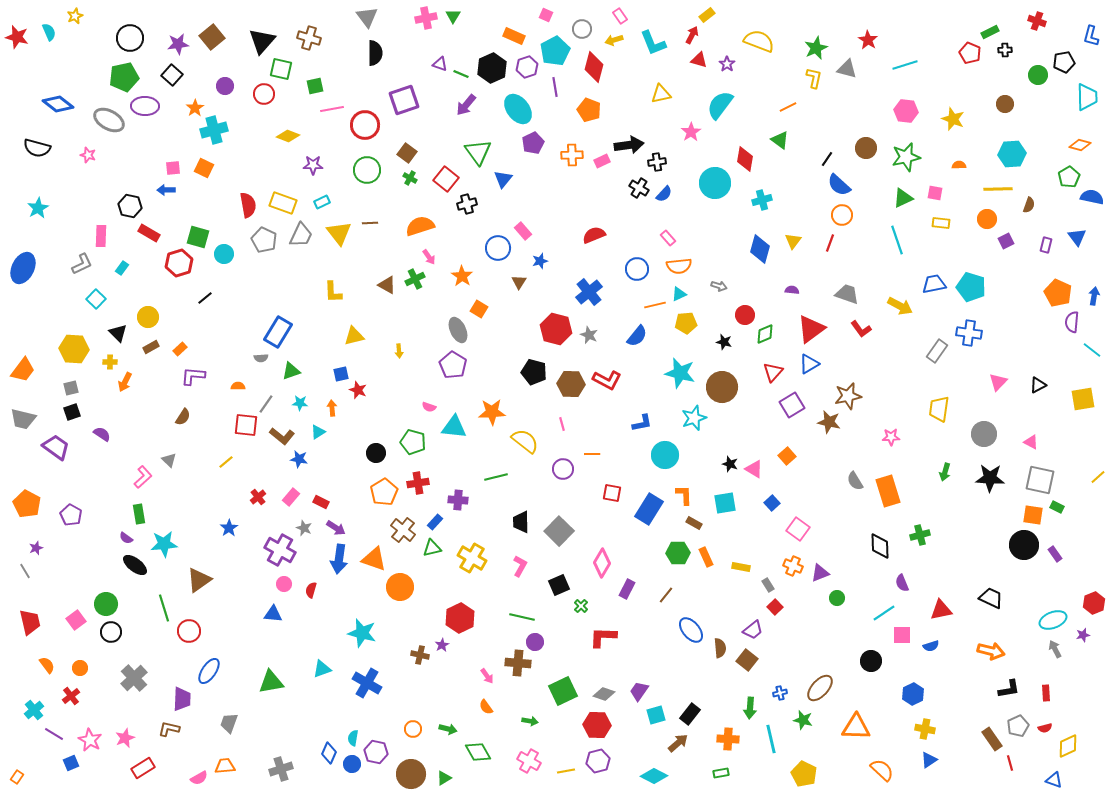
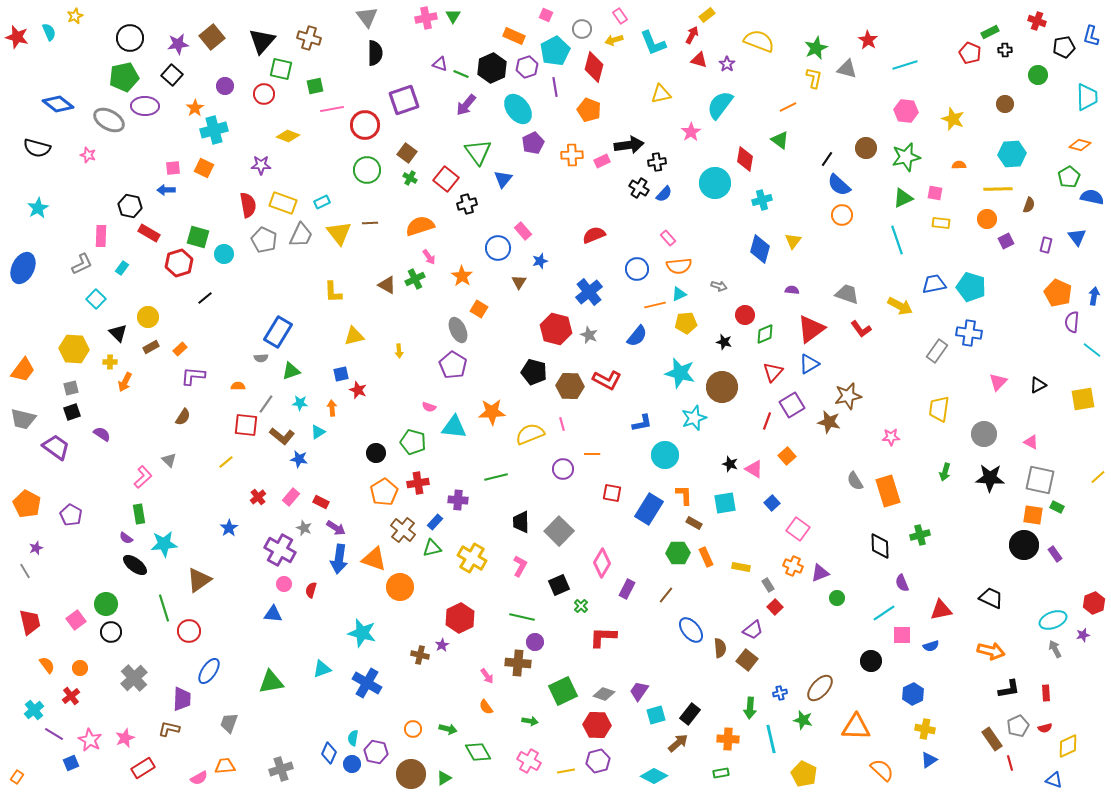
black pentagon at (1064, 62): moved 15 px up
purple star at (313, 165): moved 52 px left
red line at (830, 243): moved 63 px left, 178 px down
brown hexagon at (571, 384): moved 1 px left, 2 px down
yellow semicircle at (525, 441): moved 5 px right, 7 px up; rotated 60 degrees counterclockwise
